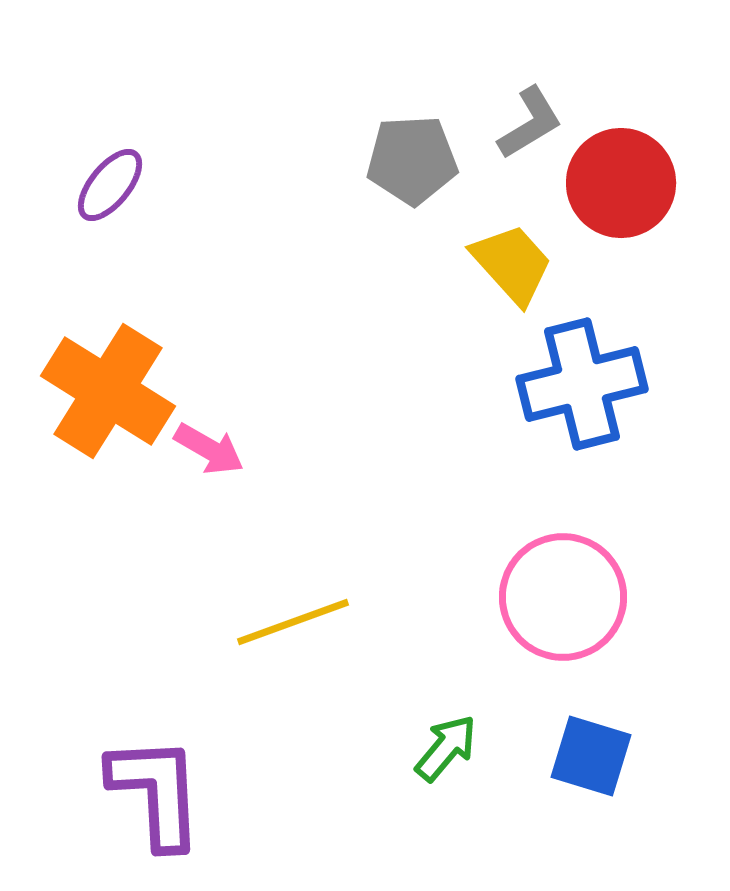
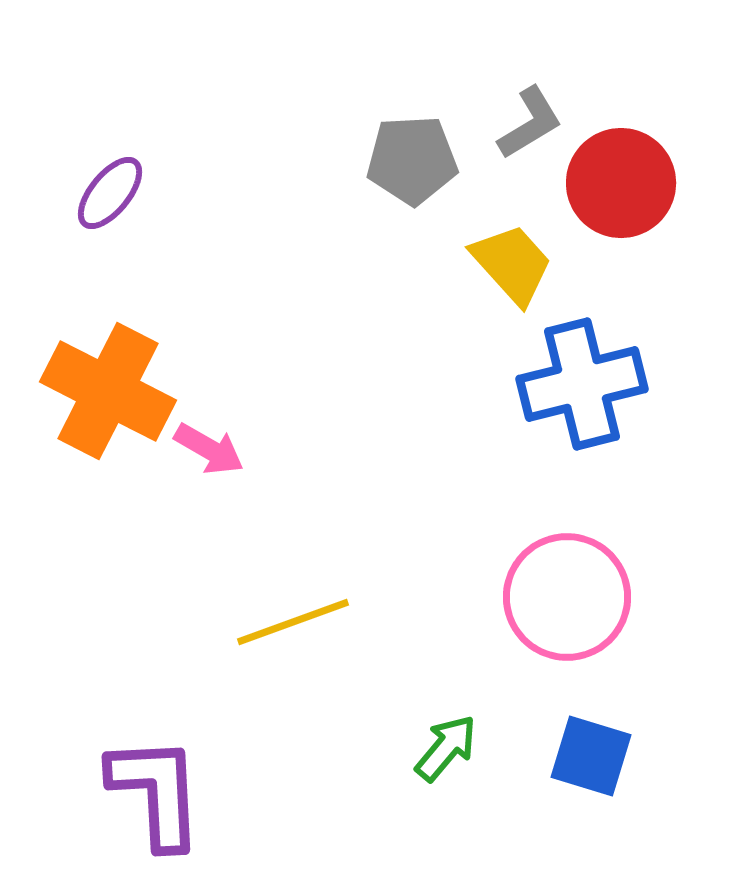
purple ellipse: moved 8 px down
orange cross: rotated 5 degrees counterclockwise
pink circle: moved 4 px right
